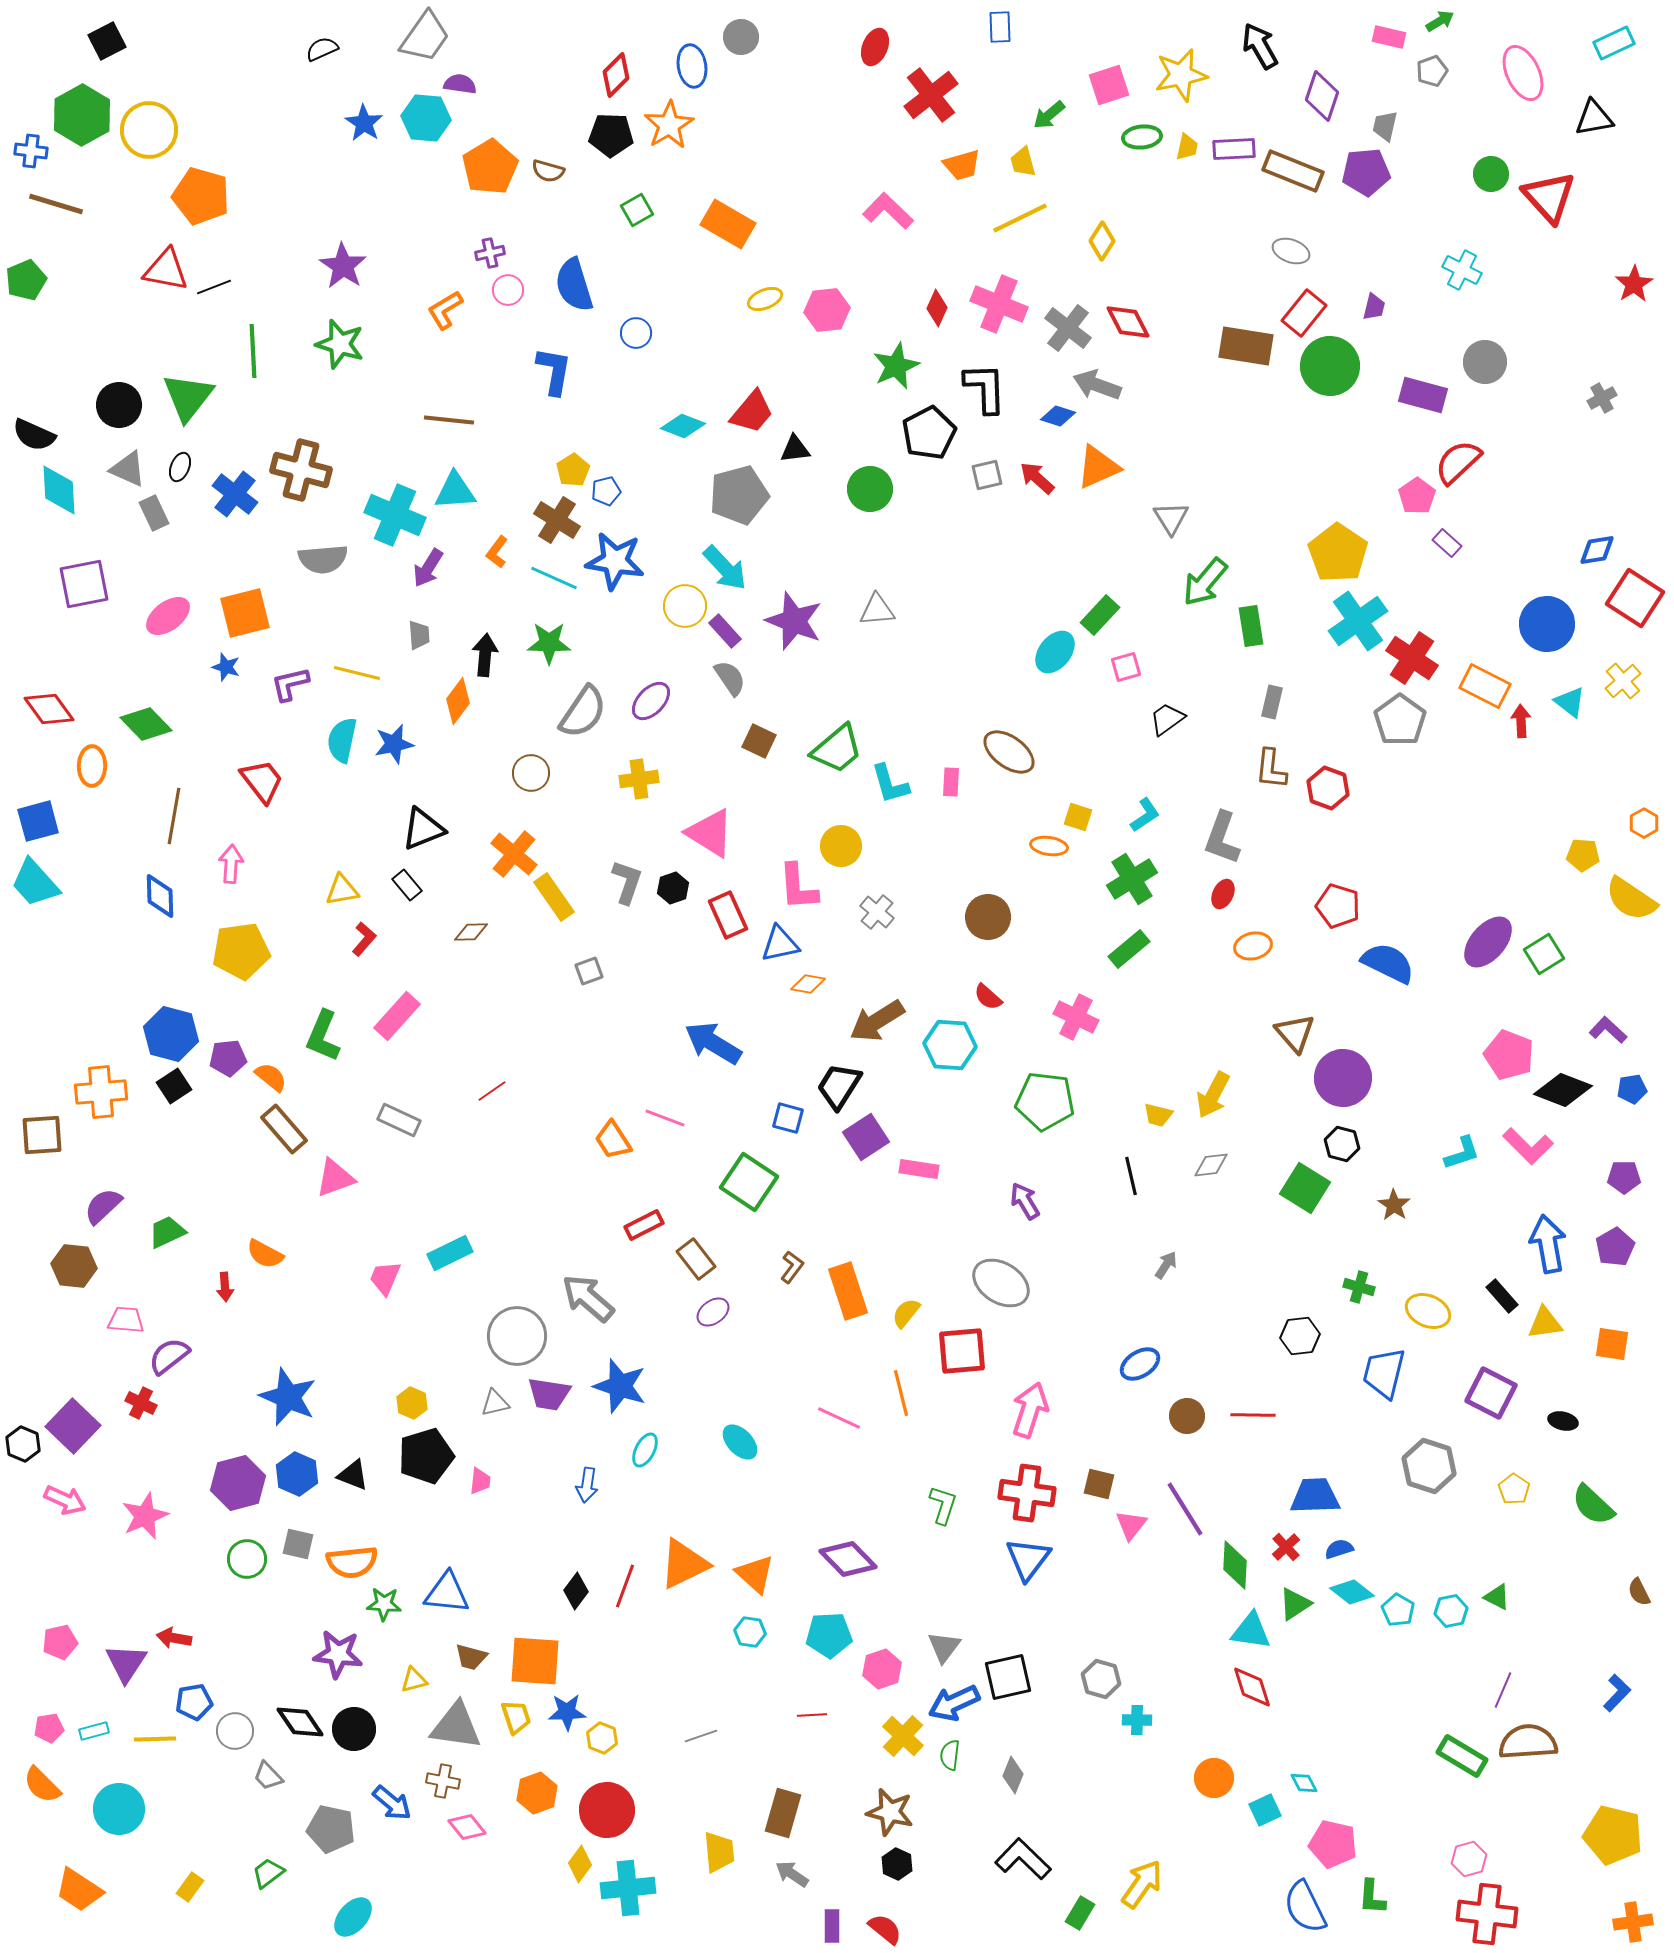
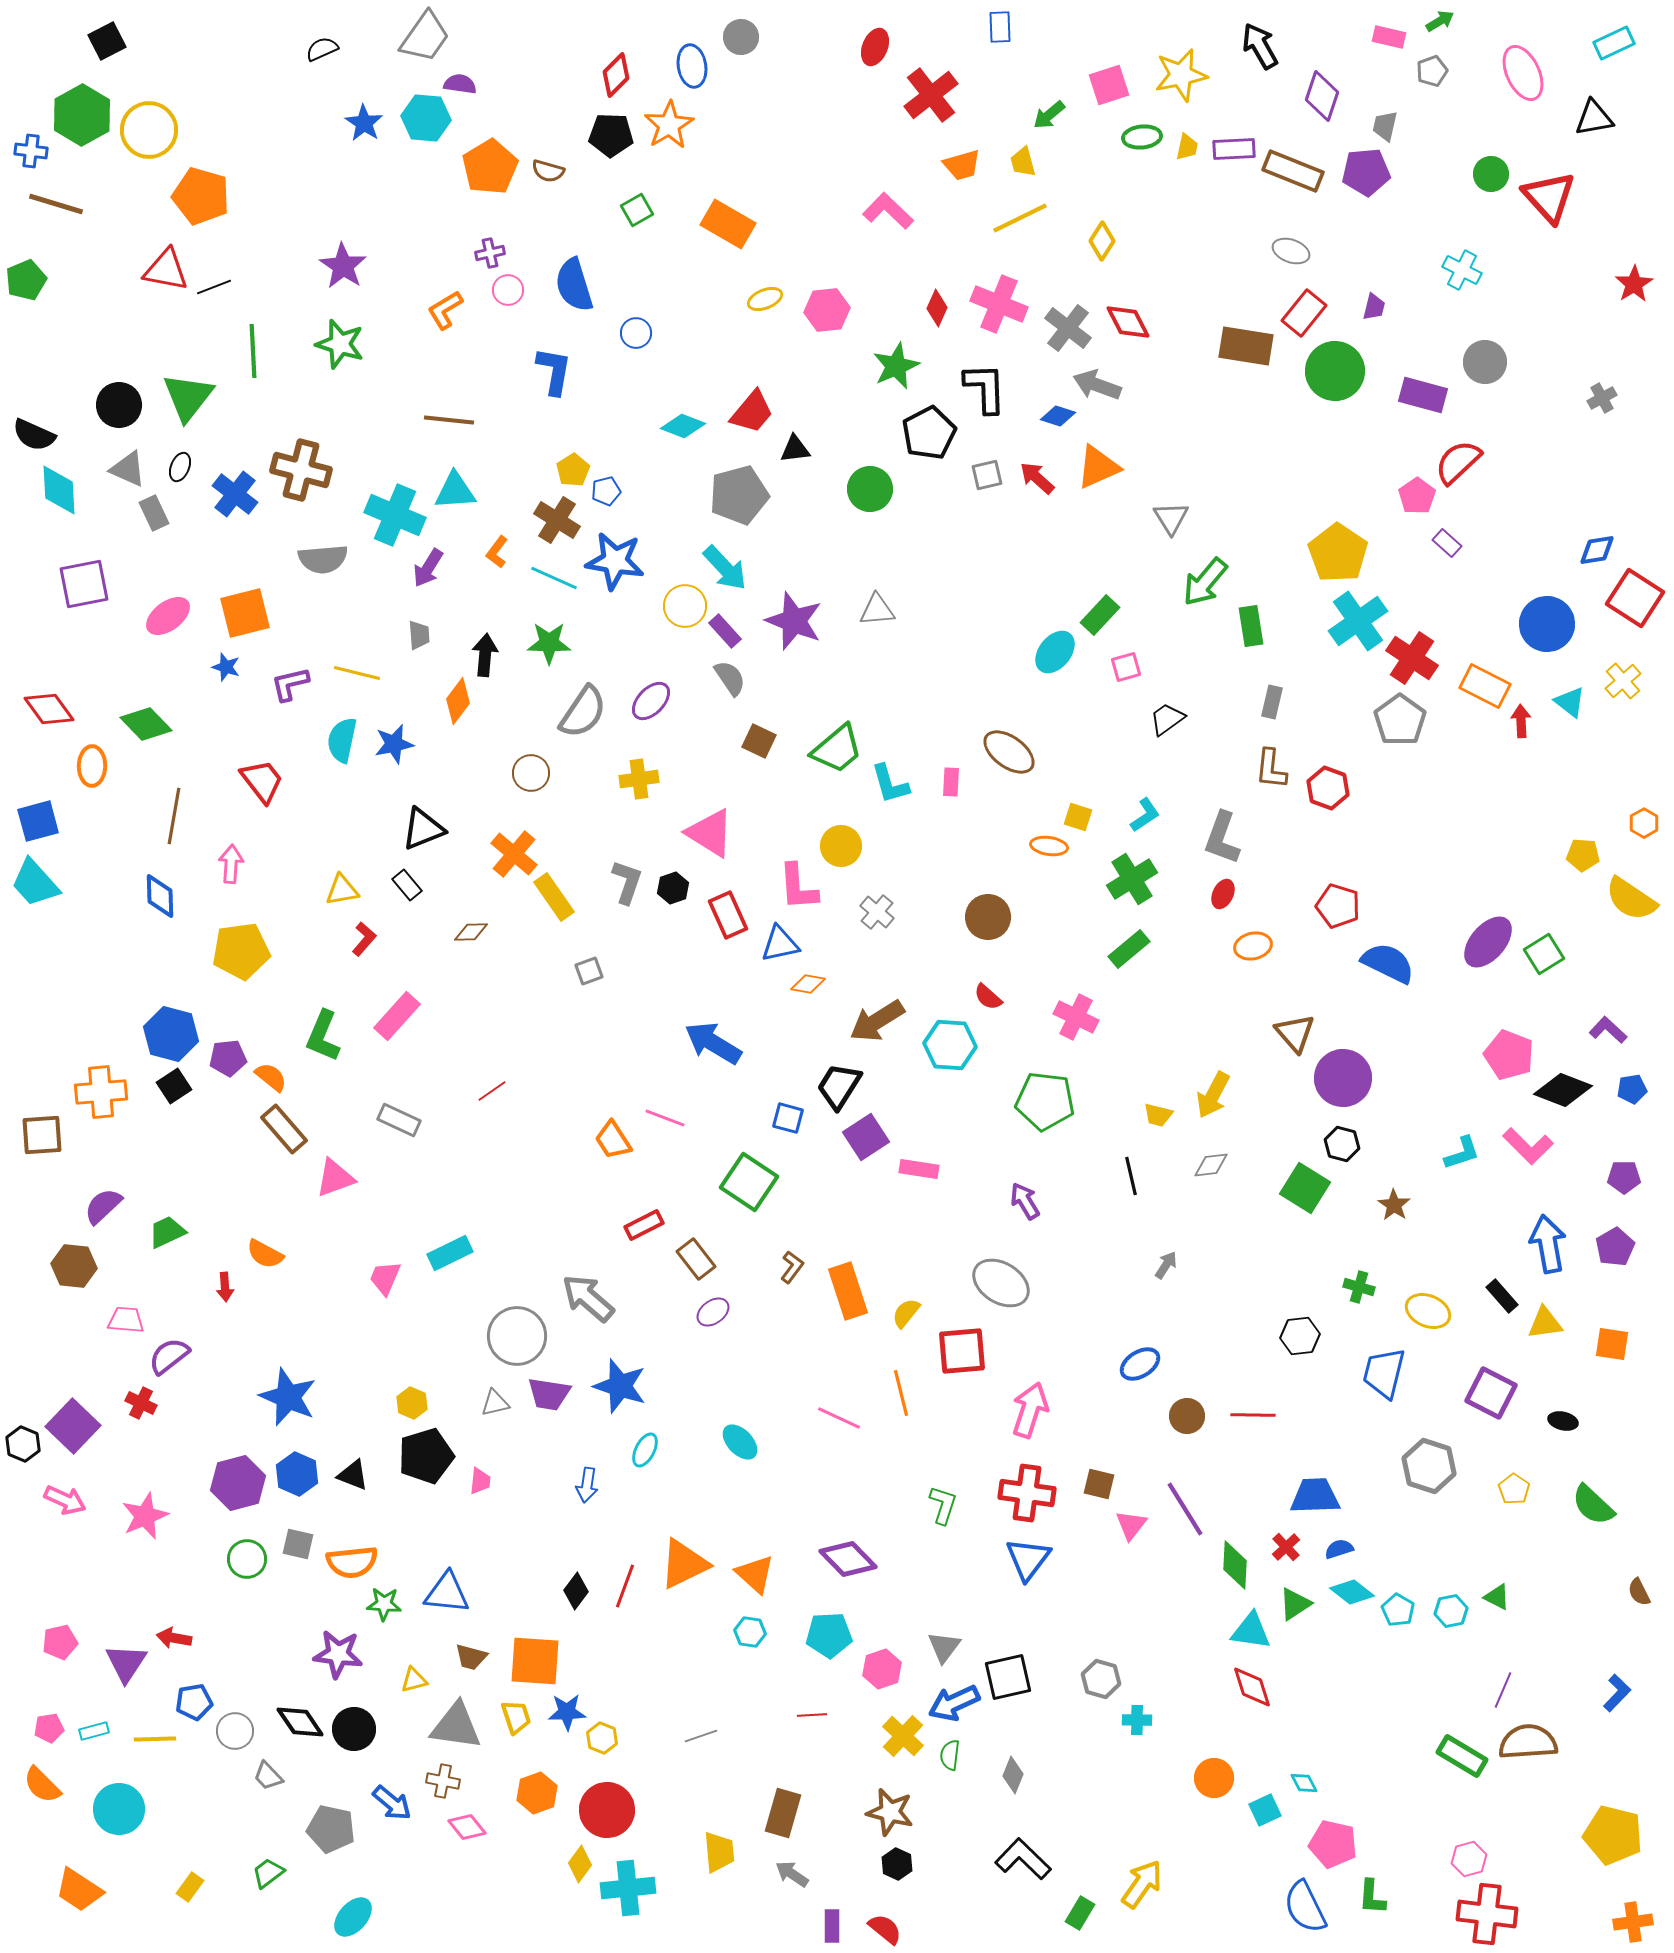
green circle at (1330, 366): moved 5 px right, 5 px down
